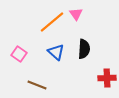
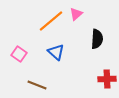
pink triangle: rotated 24 degrees clockwise
orange line: moved 1 px left, 1 px up
black semicircle: moved 13 px right, 10 px up
red cross: moved 1 px down
